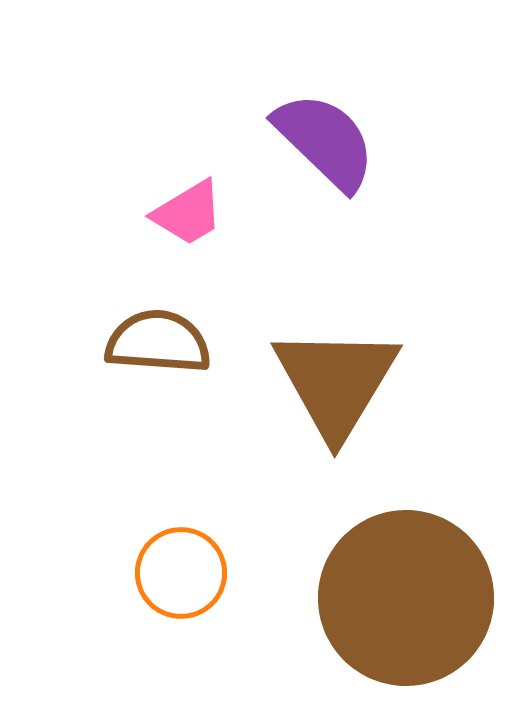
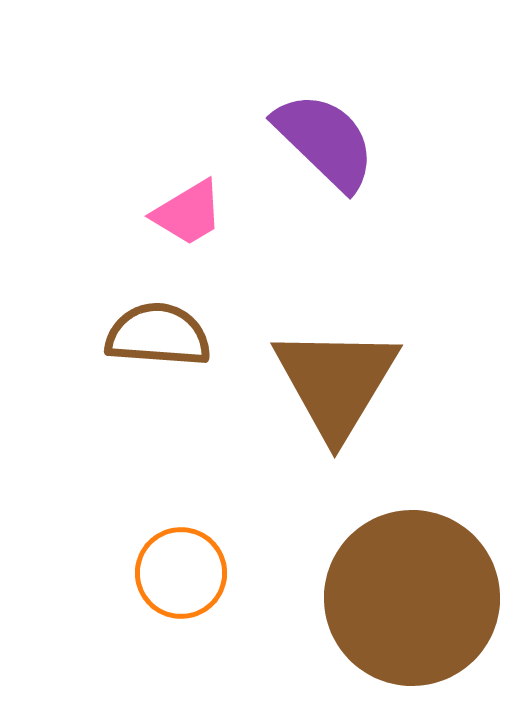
brown semicircle: moved 7 px up
brown circle: moved 6 px right
